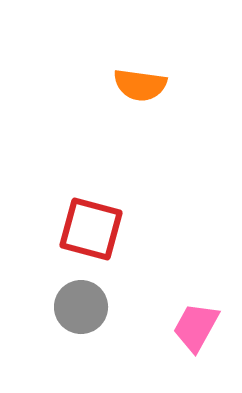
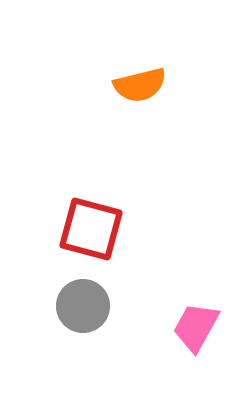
orange semicircle: rotated 22 degrees counterclockwise
gray circle: moved 2 px right, 1 px up
